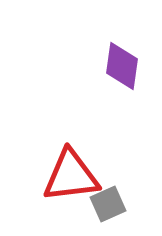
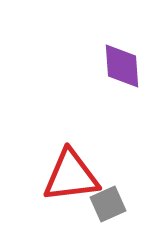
purple diamond: rotated 12 degrees counterclockwise
